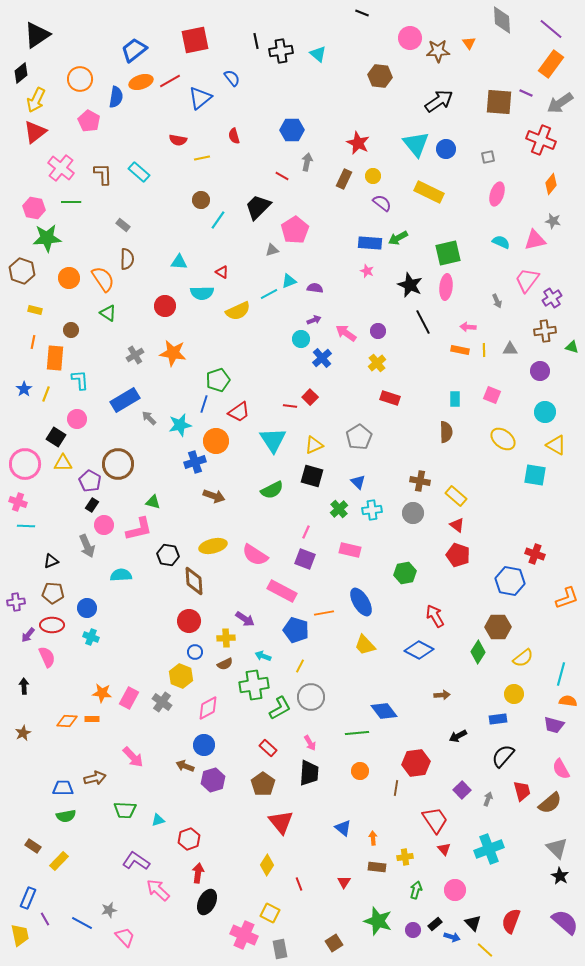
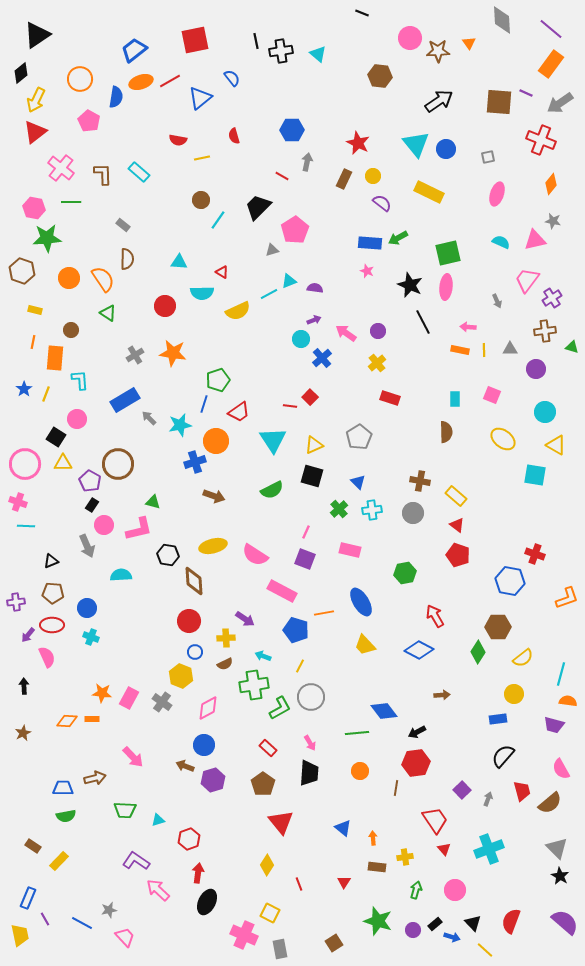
purple circle at (540, 371): moved 4 px left, 2 px up
black arrow at (458, 736): moved 41 px left, 4 px up
